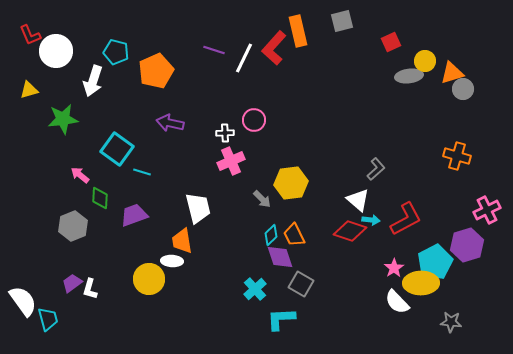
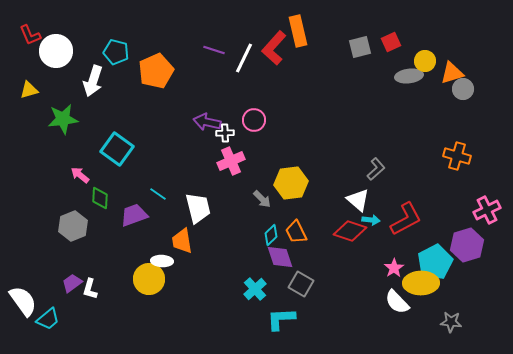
gray square at (342, 21): moved 18 px right, 26 px down
purple arrow at (170, 123): moved 37 px right, 1 px up
cyan line at (142, 172): moved 16 px right, 22 px down; rotated 18 degrees clockwise
orange trapezoid at (294, 235): moved 2 px right, 3 px up
white ellipse at (172, 261): moved 10 px left
cyan trapezoid at (48, 319): rotated 65 degrees clockwise
